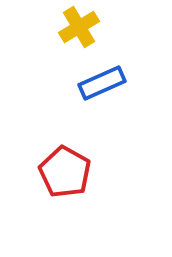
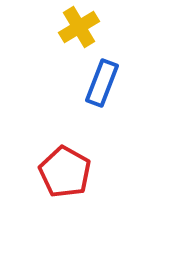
blue rectangle: rotated 45 degrees counterclockwise
